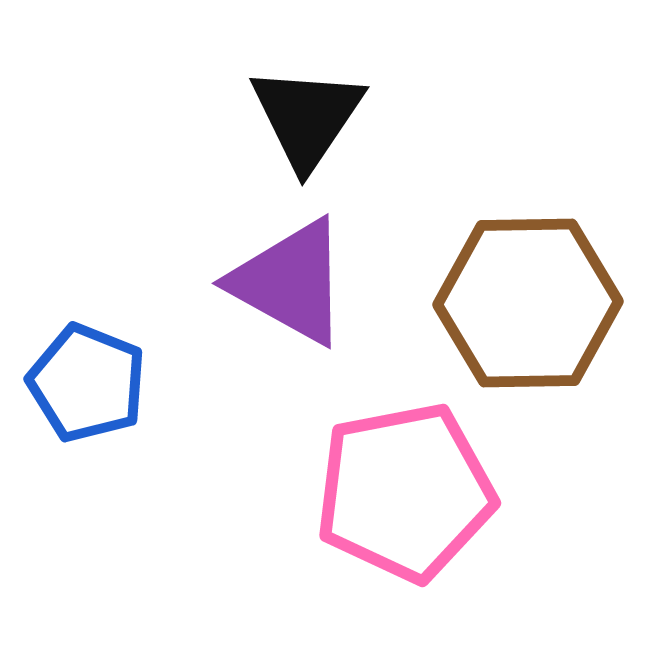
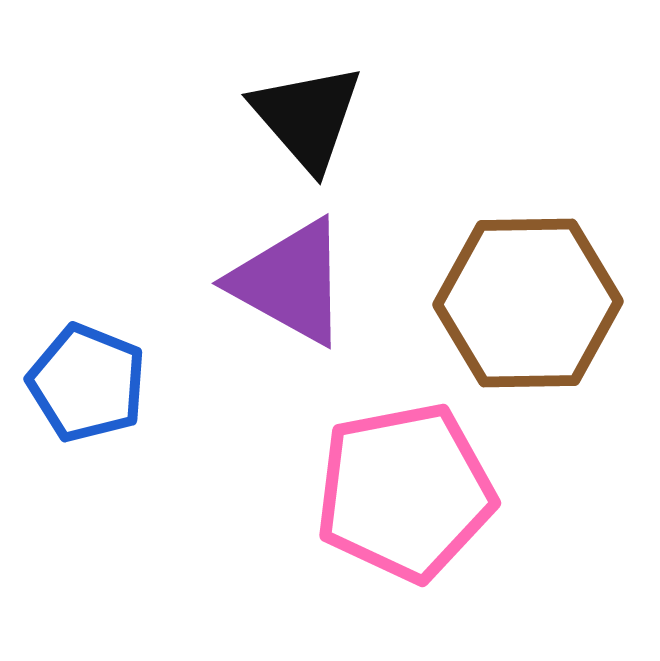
black triangle: rotated 15 degrees counterclockwise
